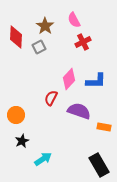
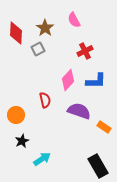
brown star: moved 2 px down
red diamond: moved 4 px up
red cross: moved 2 px right, 9 px down
gray square: moved 1 px left, 2 px down
pink diamond: moved 1 px left, 1 px down
red semicircle: moved 6 px left, 2 px down; rotated 140 degrees clockwise
orange rectangle: rotated 24 degrees clockwise
cyan arrow: moved 1 px left
black rectangle: moved 1 px left, 1 px down
